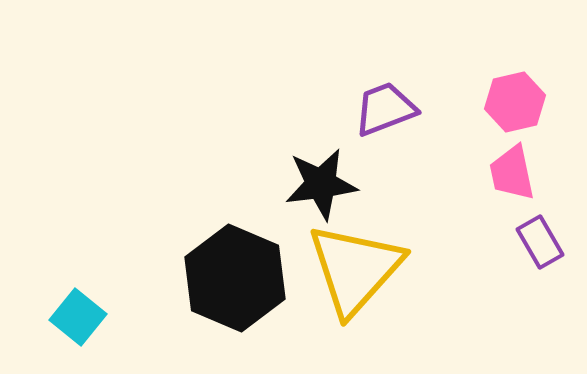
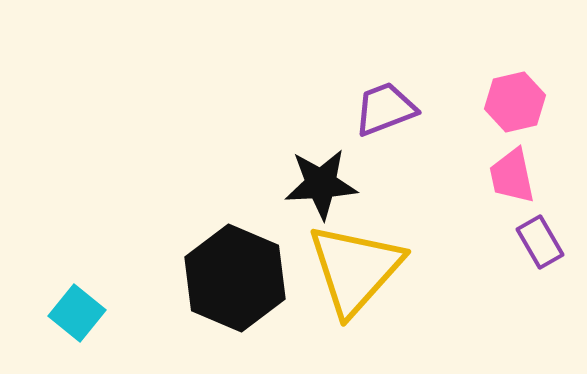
pink trapezoid: moved 3 px down
black star: rotated 4 degrees clockwise
cyan square: moved 1 px left, 4 px up
